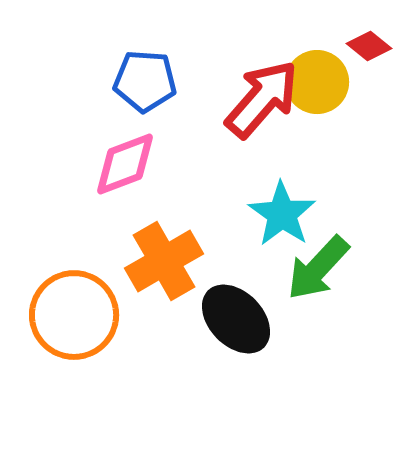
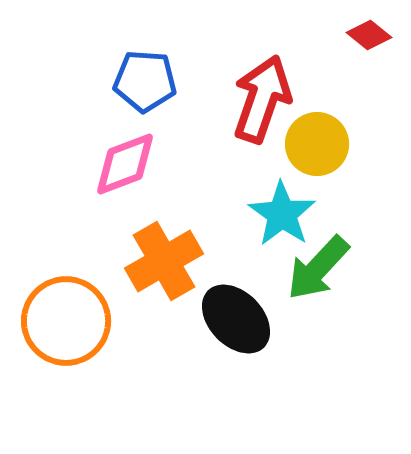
red diamond: moved 11 px up
yellow circle: moved 62 px down
red arrow: rotated 22 degrees counterclockwise
orange circle: moved 8 px left, 6 px down
